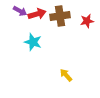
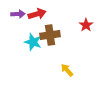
purple arrow: moved 2 px left, 3 px down; rotated 32 degrees counterclockwise
brown cross: moved 10 px left, 19 px down
red star: moved 1 px left, 4 px down; rotated 24 degrees counterclockwise
yellow arrow: moved 1 px right, 5 px up
